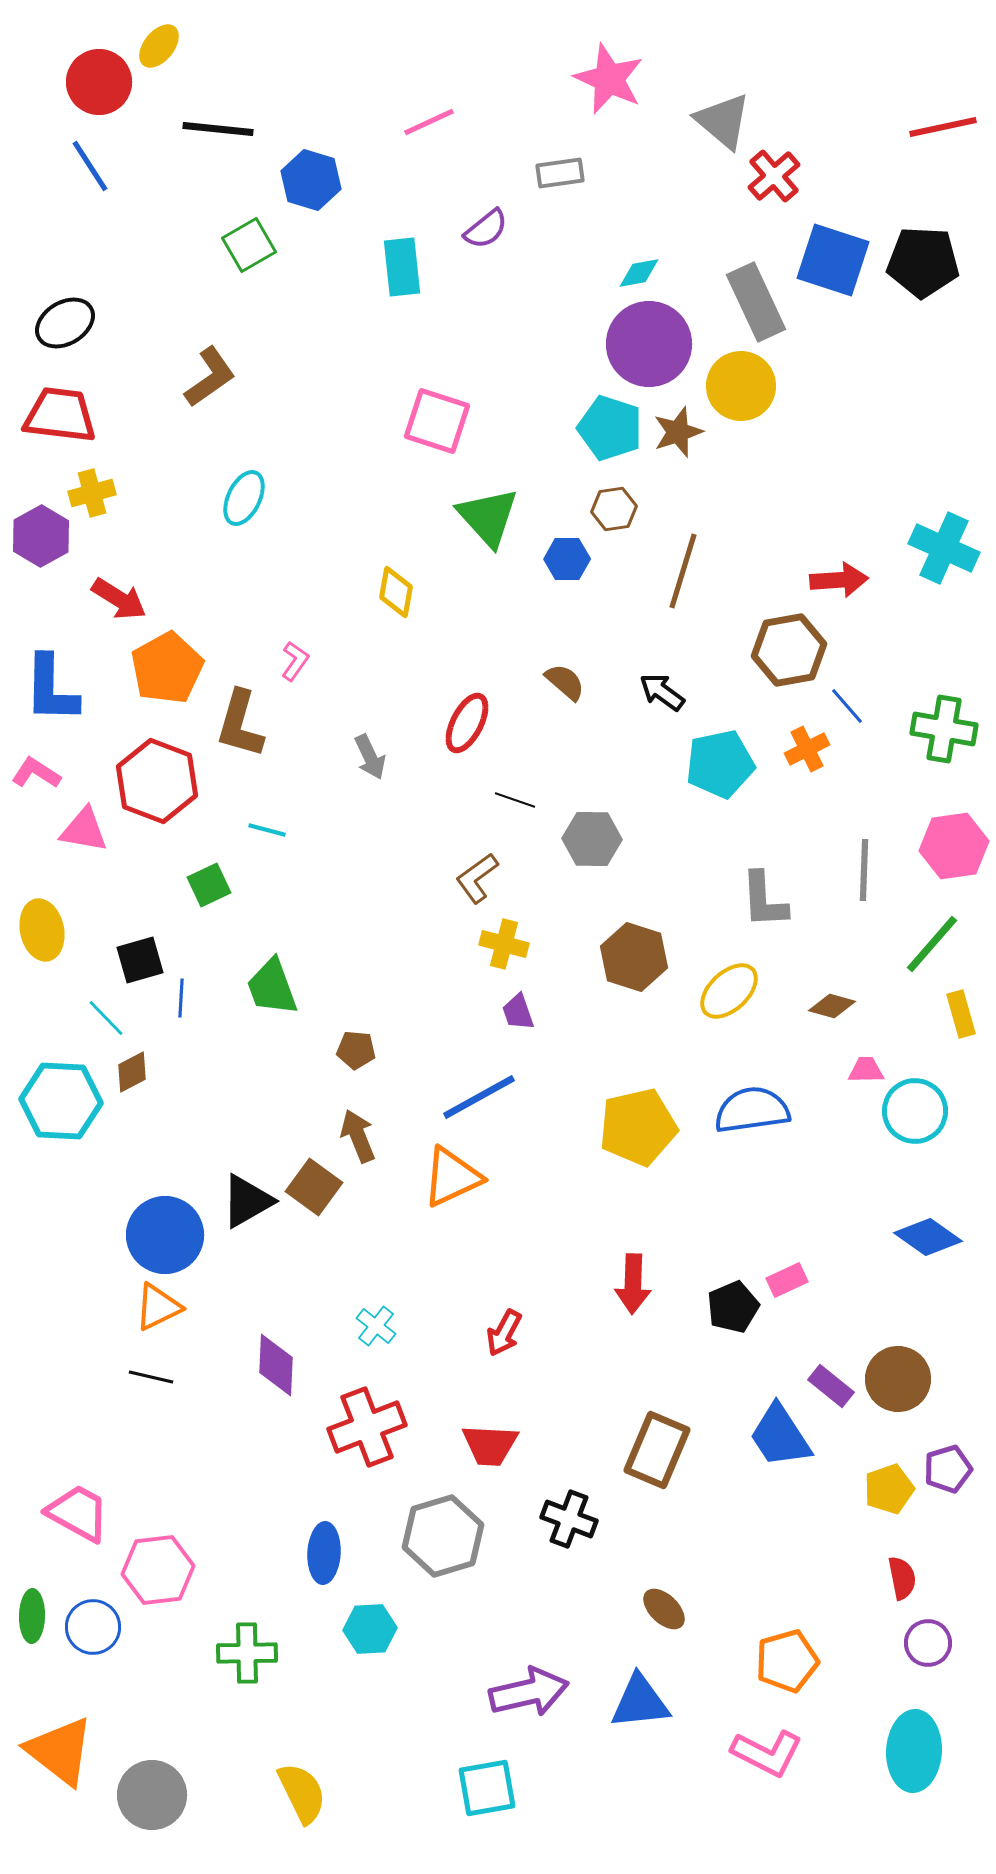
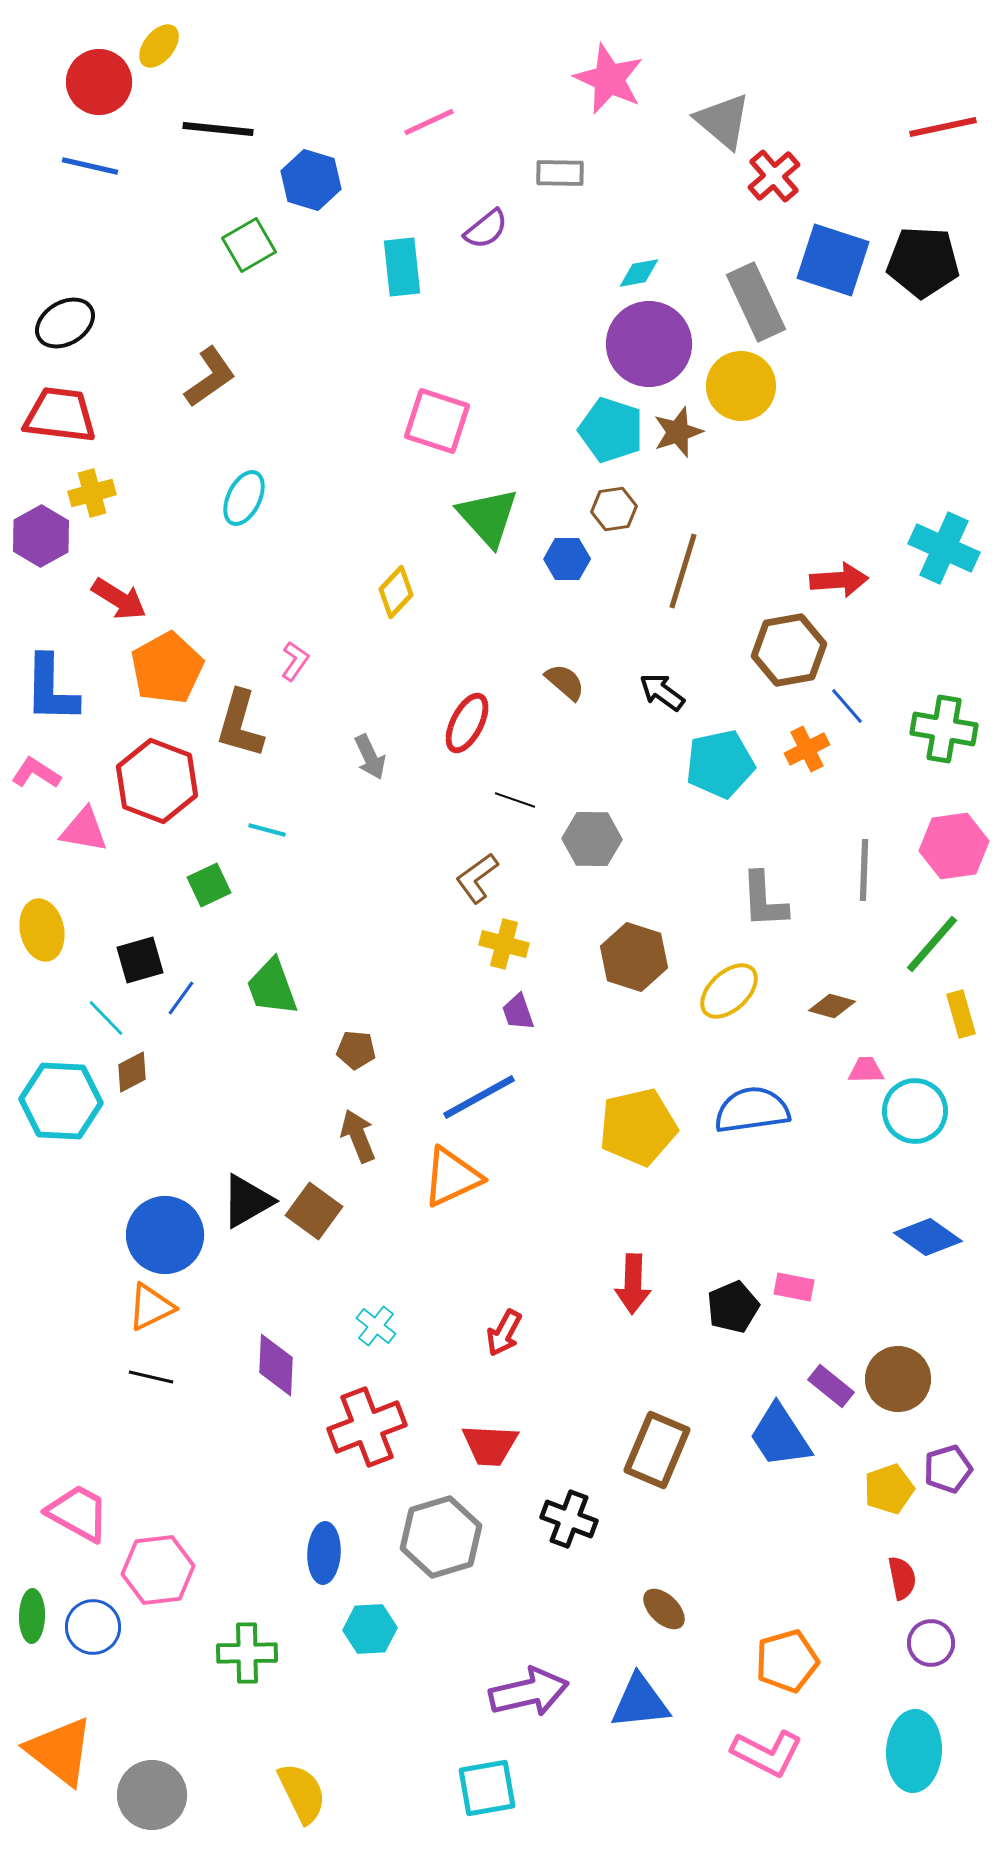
blue line at (90, 166): rotated 44 degrees counterclockwise
gray rectangle at (560, 173): rotated 9 degrees clockwise
cyan pentagon at (610, 428): moved 1 px right, 2 px down
yellow diamond at (396, 592): rotated 33 degrees clockwise
blue line at (181, 998): rotated 33 degrees clockwise
brown square at (314, 1187): moved 24 px down
pink rectangle at (787, 1280): moved 7 px right, 7 px down; rotated 36 degrees clockwise
orange triangle at (158, 1307): moved 7 px left
gray hexagon at (443, 1536): moved 2 px left, 1 px down
purple circle at (928, 1643): moved 3 px right
